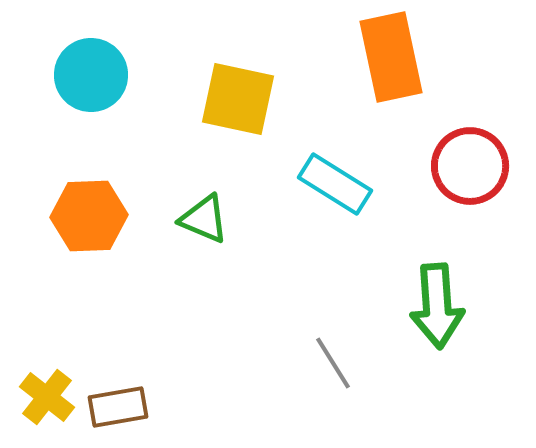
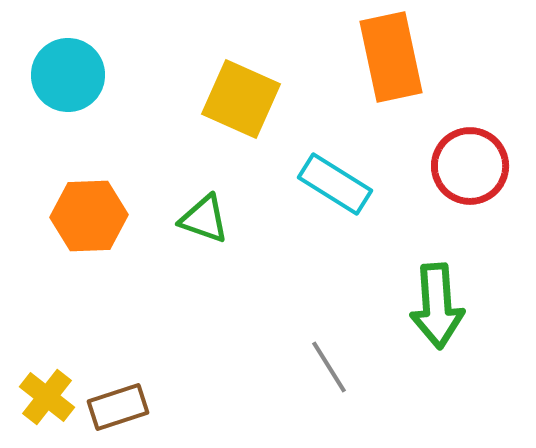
cyan circle: moved 23 px left
yellow square: moved 3 px right; rotated 12 degrees clockwise
green triangle: rotated 4 degrees counterclockwise
gray line: moved 4 px left, 4 px down
brown rectangle: rotated 8 degrees counterclockwise
